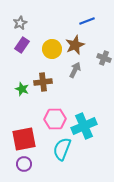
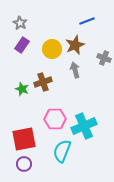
gray star: rotated 16 degrees counterclockwise
gray arrow: rotated 42 degrees counterclockwise
brown cross: rotated 12 degrees counterclockwise
cyan semicircle: moved 2 px down
